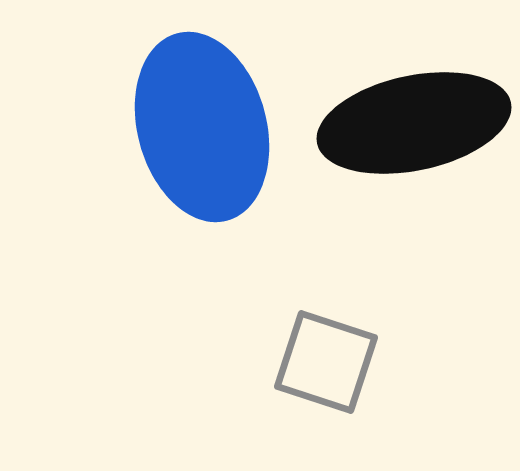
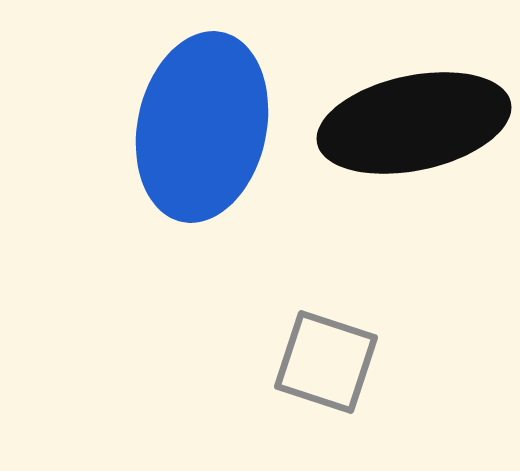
blue ellipse: rotated 27 degrees clockwise
